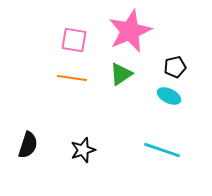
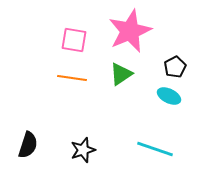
black pentagon: rotated 15 degrees counterclockwise
cyan line: moved 7 px left, 1 px up
